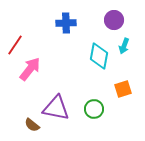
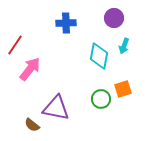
purple circle: moved 2 px up
green circle: moved 7 px right, 10 px up
